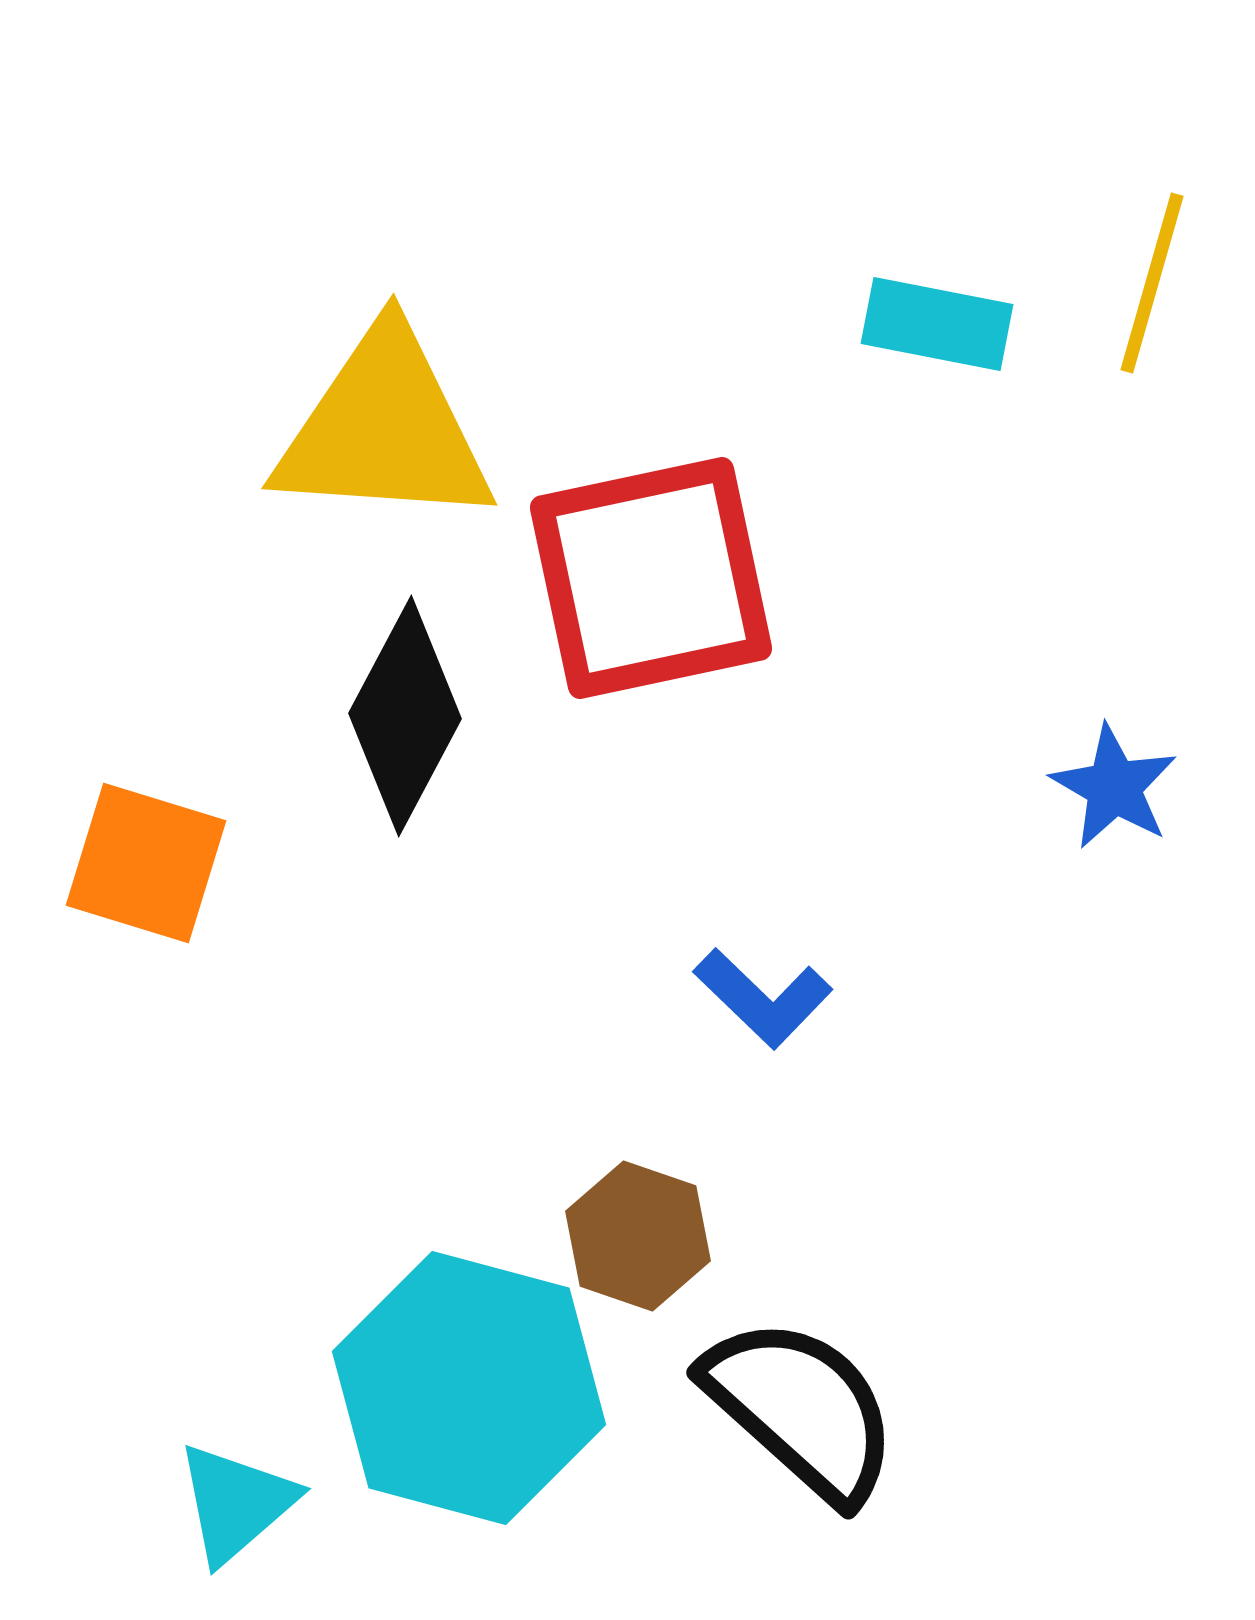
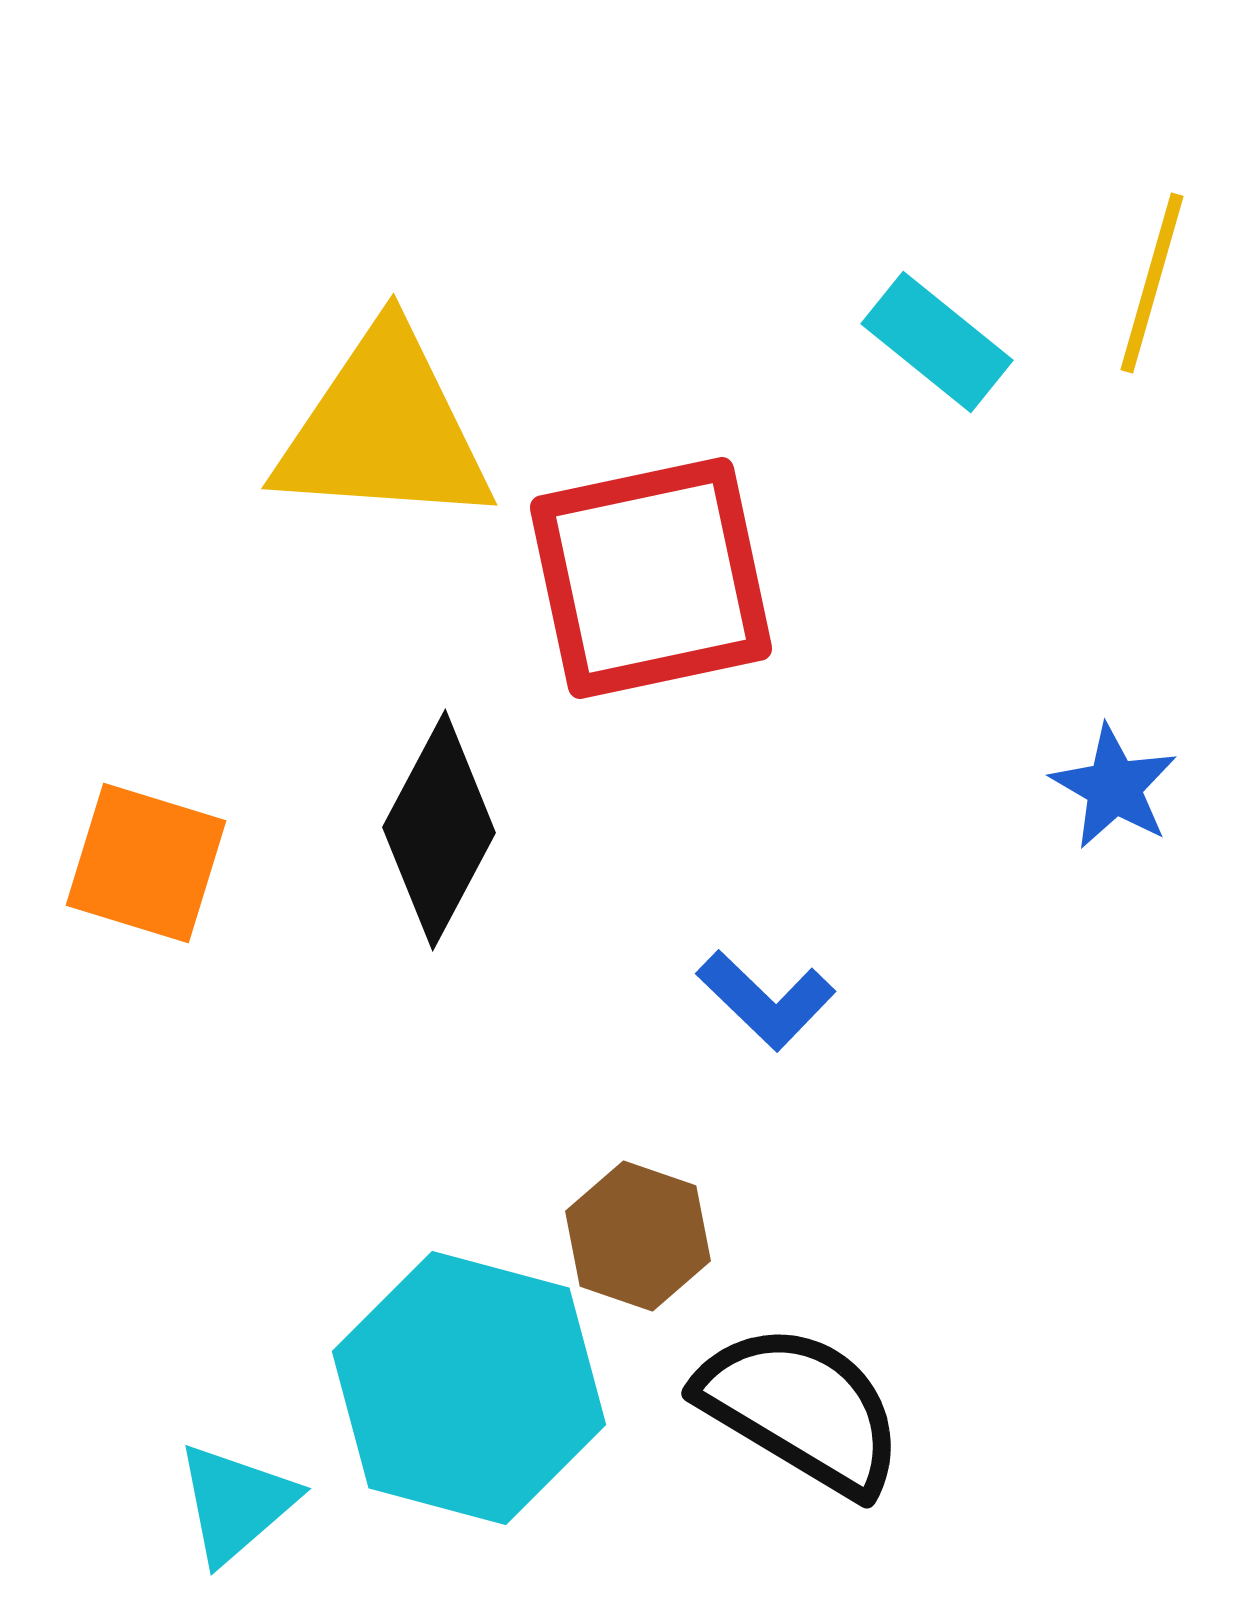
cyan rectangle: moved 18 px down; rotated 28 degrees clockwise
black diamond: moved 34 px right, 114 px down
blue L-shape: moved 3 px right, 2 px down
black semicircle: rotated 11 degrees counterclockwise
